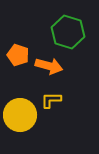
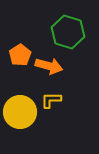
orange pentagon: moved 2 px right; rotated 20 degrees clockwise
yellow circle: moved 3 px up
